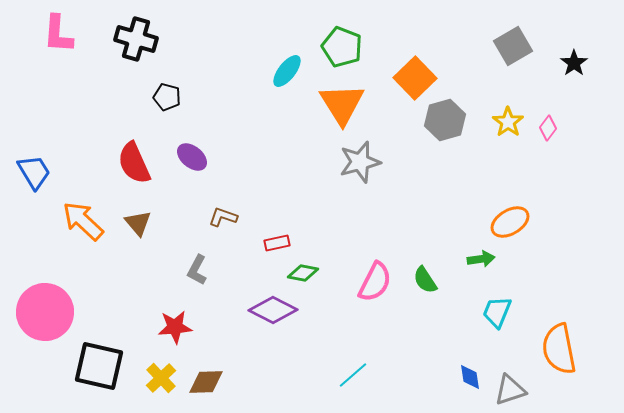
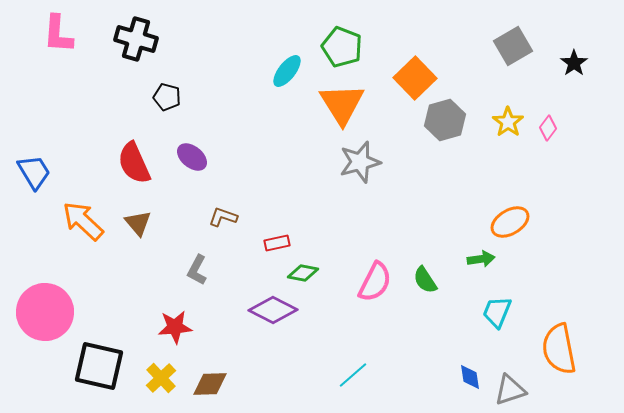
brown diamond: moved 4 px right, 2 px down
